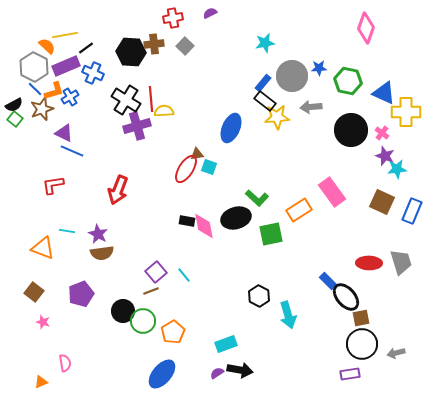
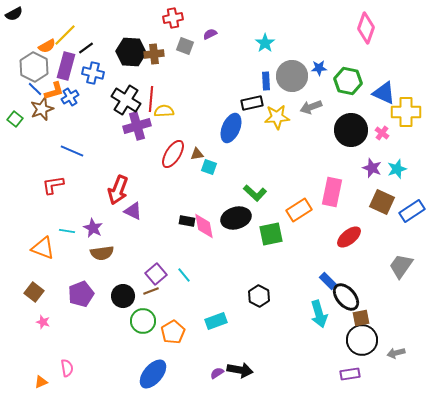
purple semicircle at (210, 13): moved 21 px down
yellow line at (65, 35): rotated 35 degrees counterclockwise
cyan star at (265, 43): rotated 24 degrees counterclockwise
brown cross at (154, 44): moved 10 px down
orange semicircle at (47, 46): rotated 108 degrees clockwise
gray square at (185, 46): rotated 24 degrees counterclockwise
purple rectangle at (66, 66): rotated 52 degrees counterclockwise
blue cross at (93, 73): rotated 10 degrees counterclockwise
blue rectangle at (263, 83): moved 3 px right, 2 px up; rotated 42 degrees counterclockwise
red line at (151, 99): rotated 10 degrees clockwise
black rectangle at (265, 101): moved 13 px left, 2 px down; rotated 50 degrees counterclockwise
black semicircle at (14, 105): moved 91 px up
gray arrow at (311, 107): rotated 15 degrees counterclockwise
purple triangle at (64, 133): moved 69 px right, 78 px down
purple star at (385, 156): moved 13 px left, 12 px down
red ellipse at (186, 169): moved 13 px left, 15 px up
cyan star at (397, 169): rotated 12 degrees counterclockwise
pink rectangle at (332, 192): rotated 48 degrees clockwise
green L-shape at (257, 198): moved 2 px left, 5 px up
blue rectangle at (412, 211): rotated 35 degrees clockwise
purple star at (98, 234): moved 5 px left, 6 px up
gray trapezoid at (401, 262): moved 4 px down; rotated 128 degrees counterclockwise
red ellipse at (369, 263): moved 20 px left, 26 px up; rotated 40 degrees counterclockwise
purple square at (156, 272): moved 2 px down
black circle at (123, 311): moved 15 px up
cyan arrow at (288, 315): moved 31 px right, 1 px up
cyan rectangle at (226, 344): moved 10 px left, 23 px up
black circle at (362, 344): moved 4 px up
pink semicircle at (65, 363): moved 2 px right, 5 px down
blue ellipse at (162, 374): moved 9 px left
